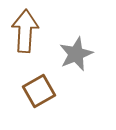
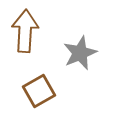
gray star: moved 4 px right, 1 px up
